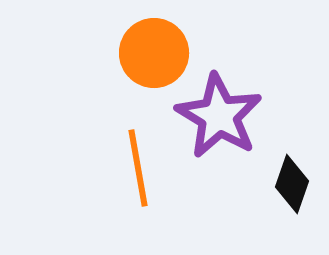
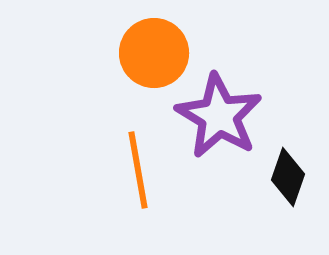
orange line: moved 2 px down
black diamond: moved 4 px left, 7 px up
